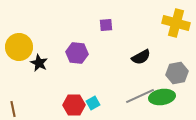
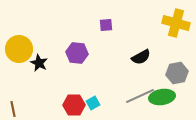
yellow circle: moved 2 px down
